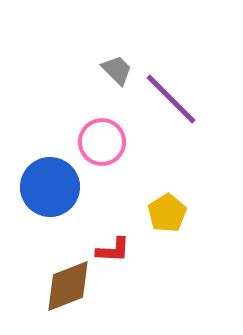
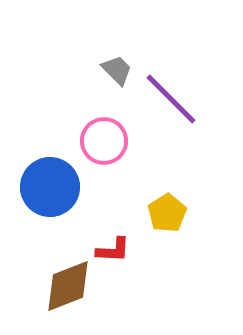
pink circle: moved 2 px right, 1 px up
